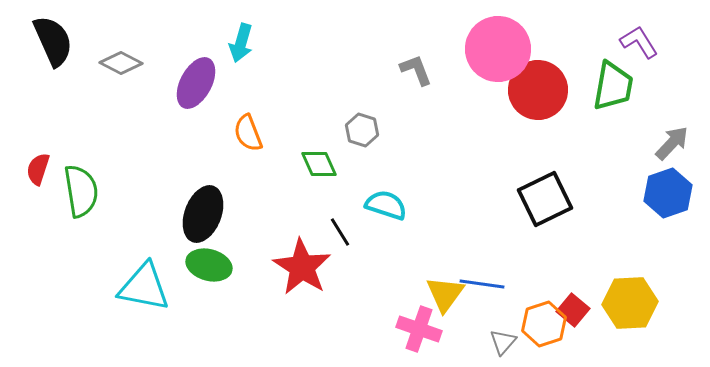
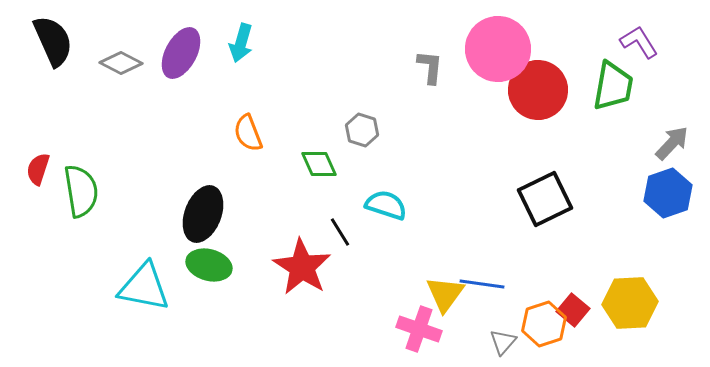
gray L-shape: moved 14 px right, 3 px up; rotated 27 degrees clockwise
purple ellipse: moved 15 px left, 30 px up
